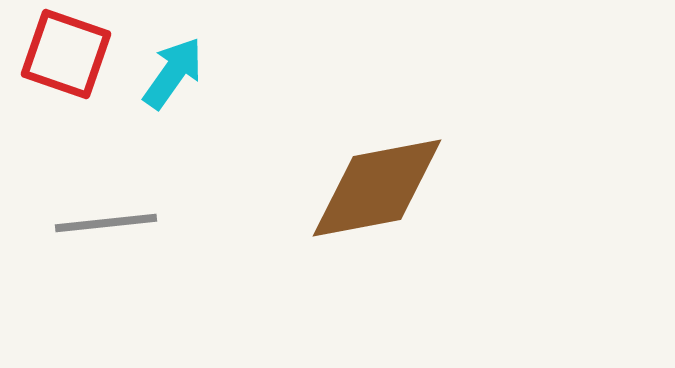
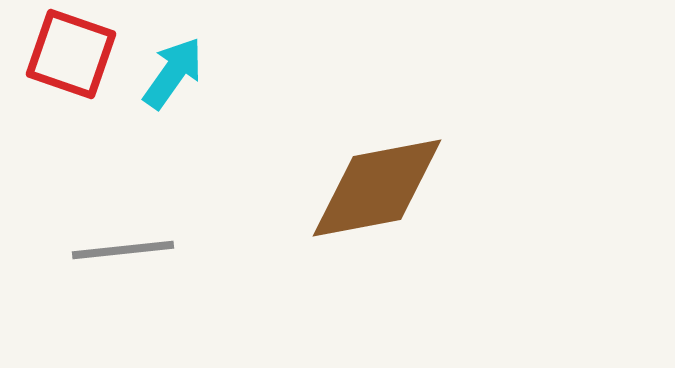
red square: moved 5 px right
gray line: moved 17 px right, 27 px down
